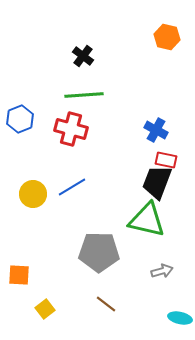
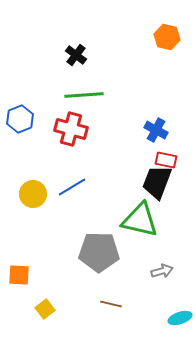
black cross: moved 7 px left, 1 px up
green triangle: moved 7 px left
brown line: moved 5 px right; rotated 25 degrees counterclockwise
cyan ellipse: rotated 30 degrees counterclockwise
